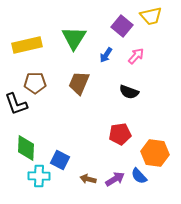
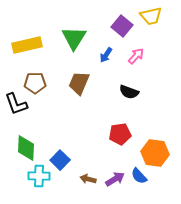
blue square: rotated 18 degrees clockwise
